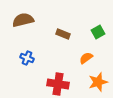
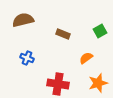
green square: moved 2 px right, 1 px up
orange star: moved 1 px down
